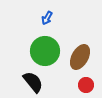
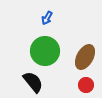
brown ellipse: moved 5 px right
